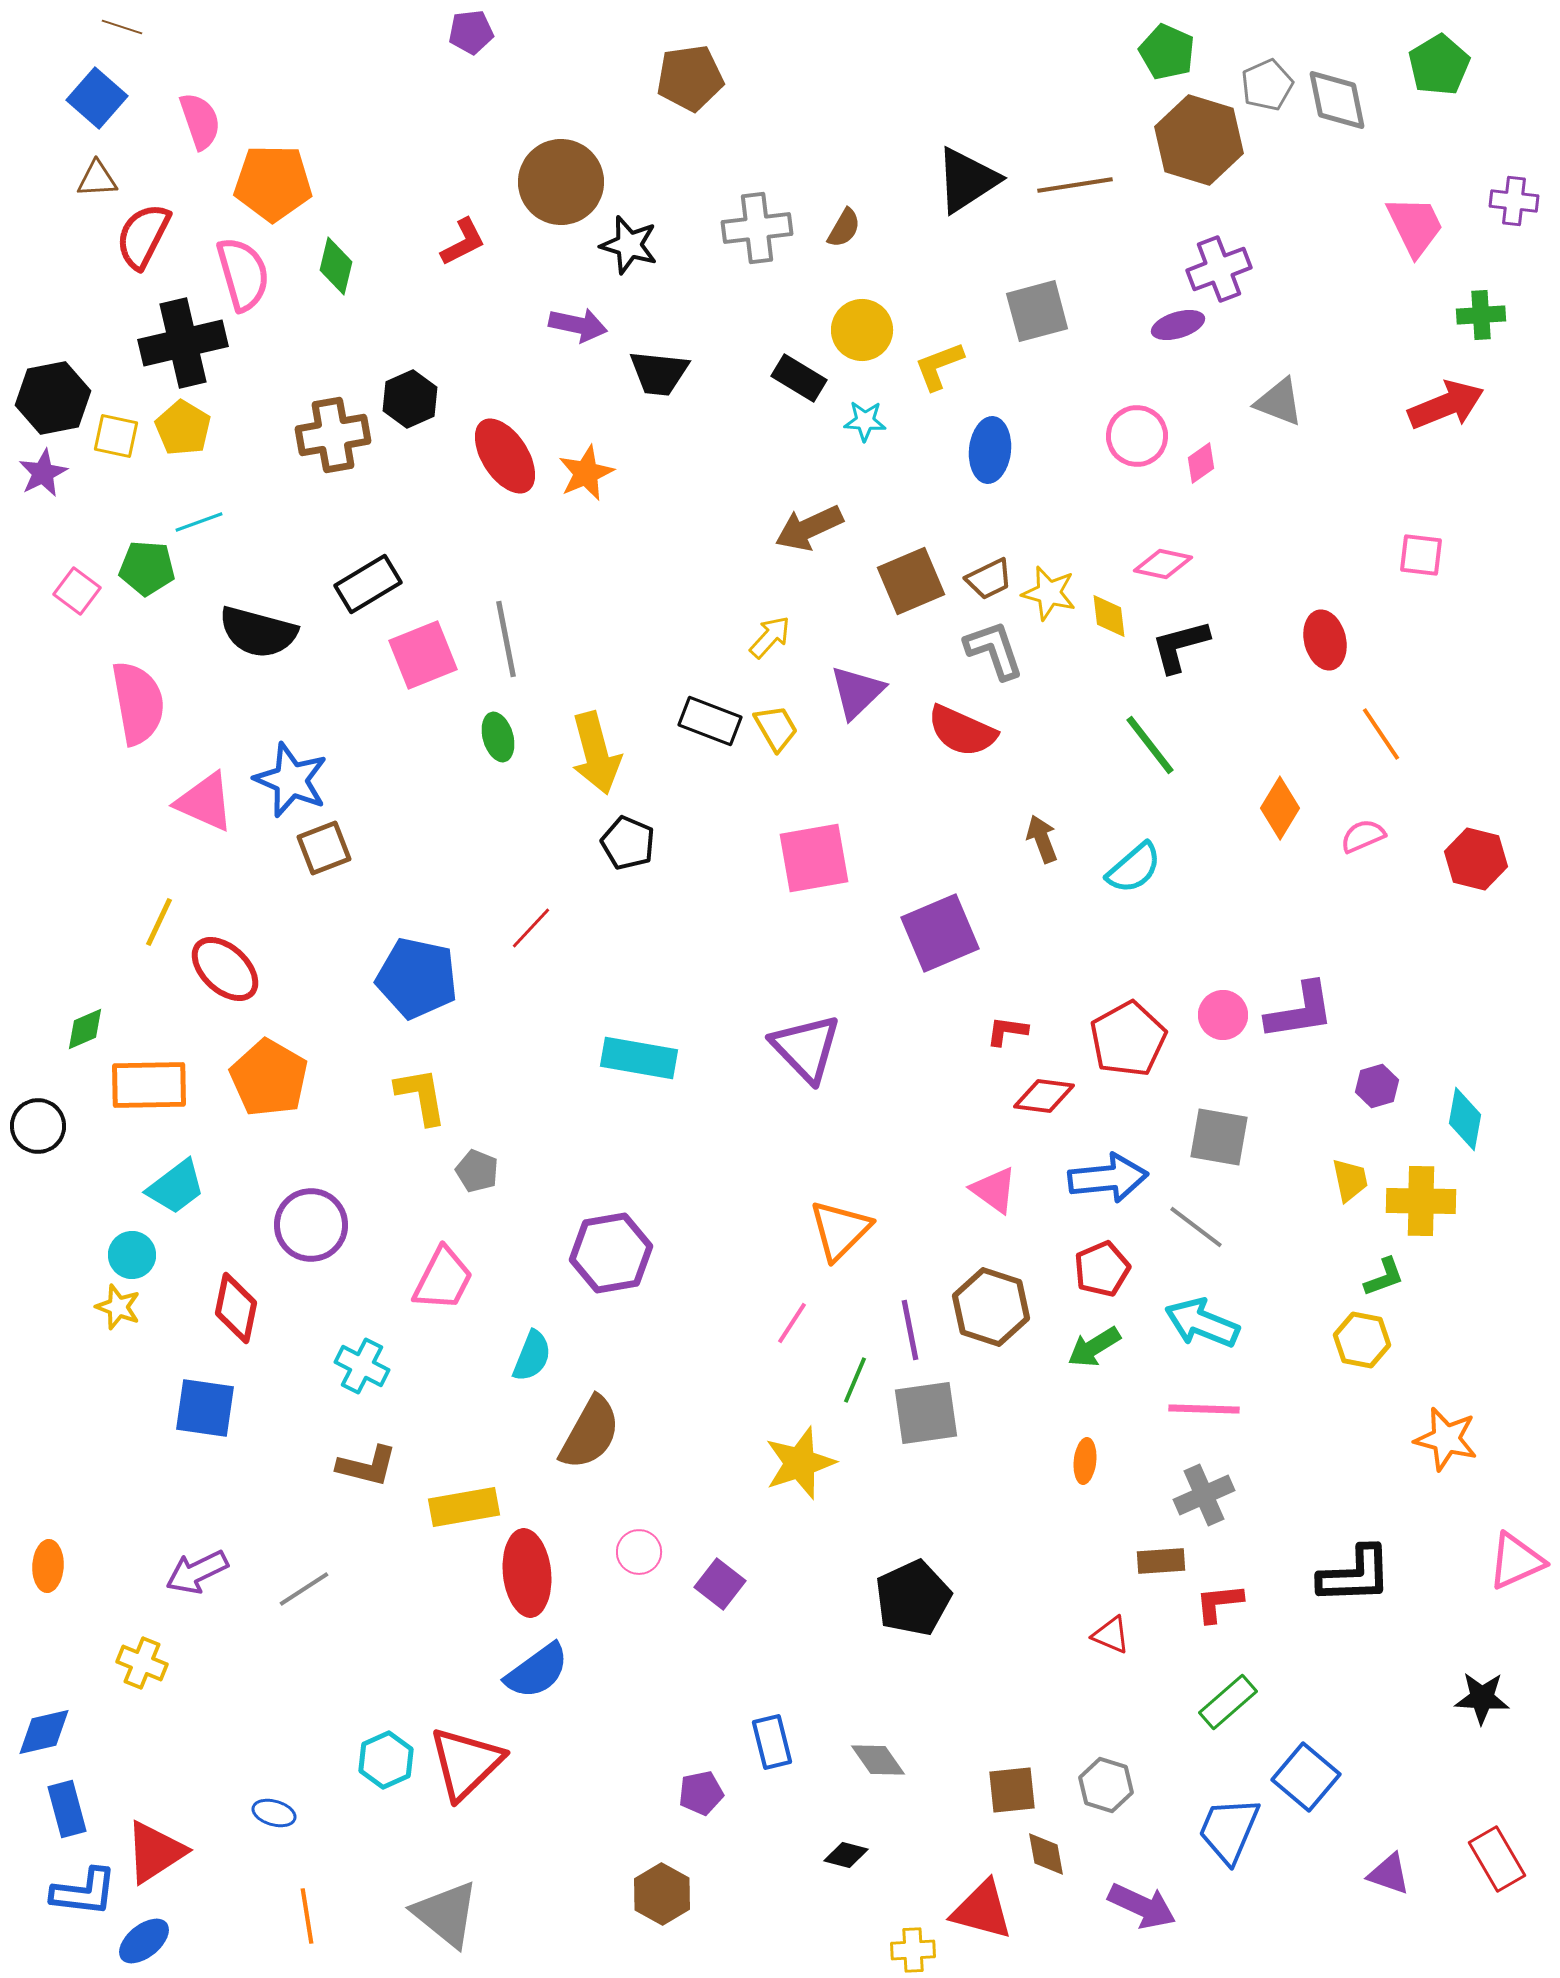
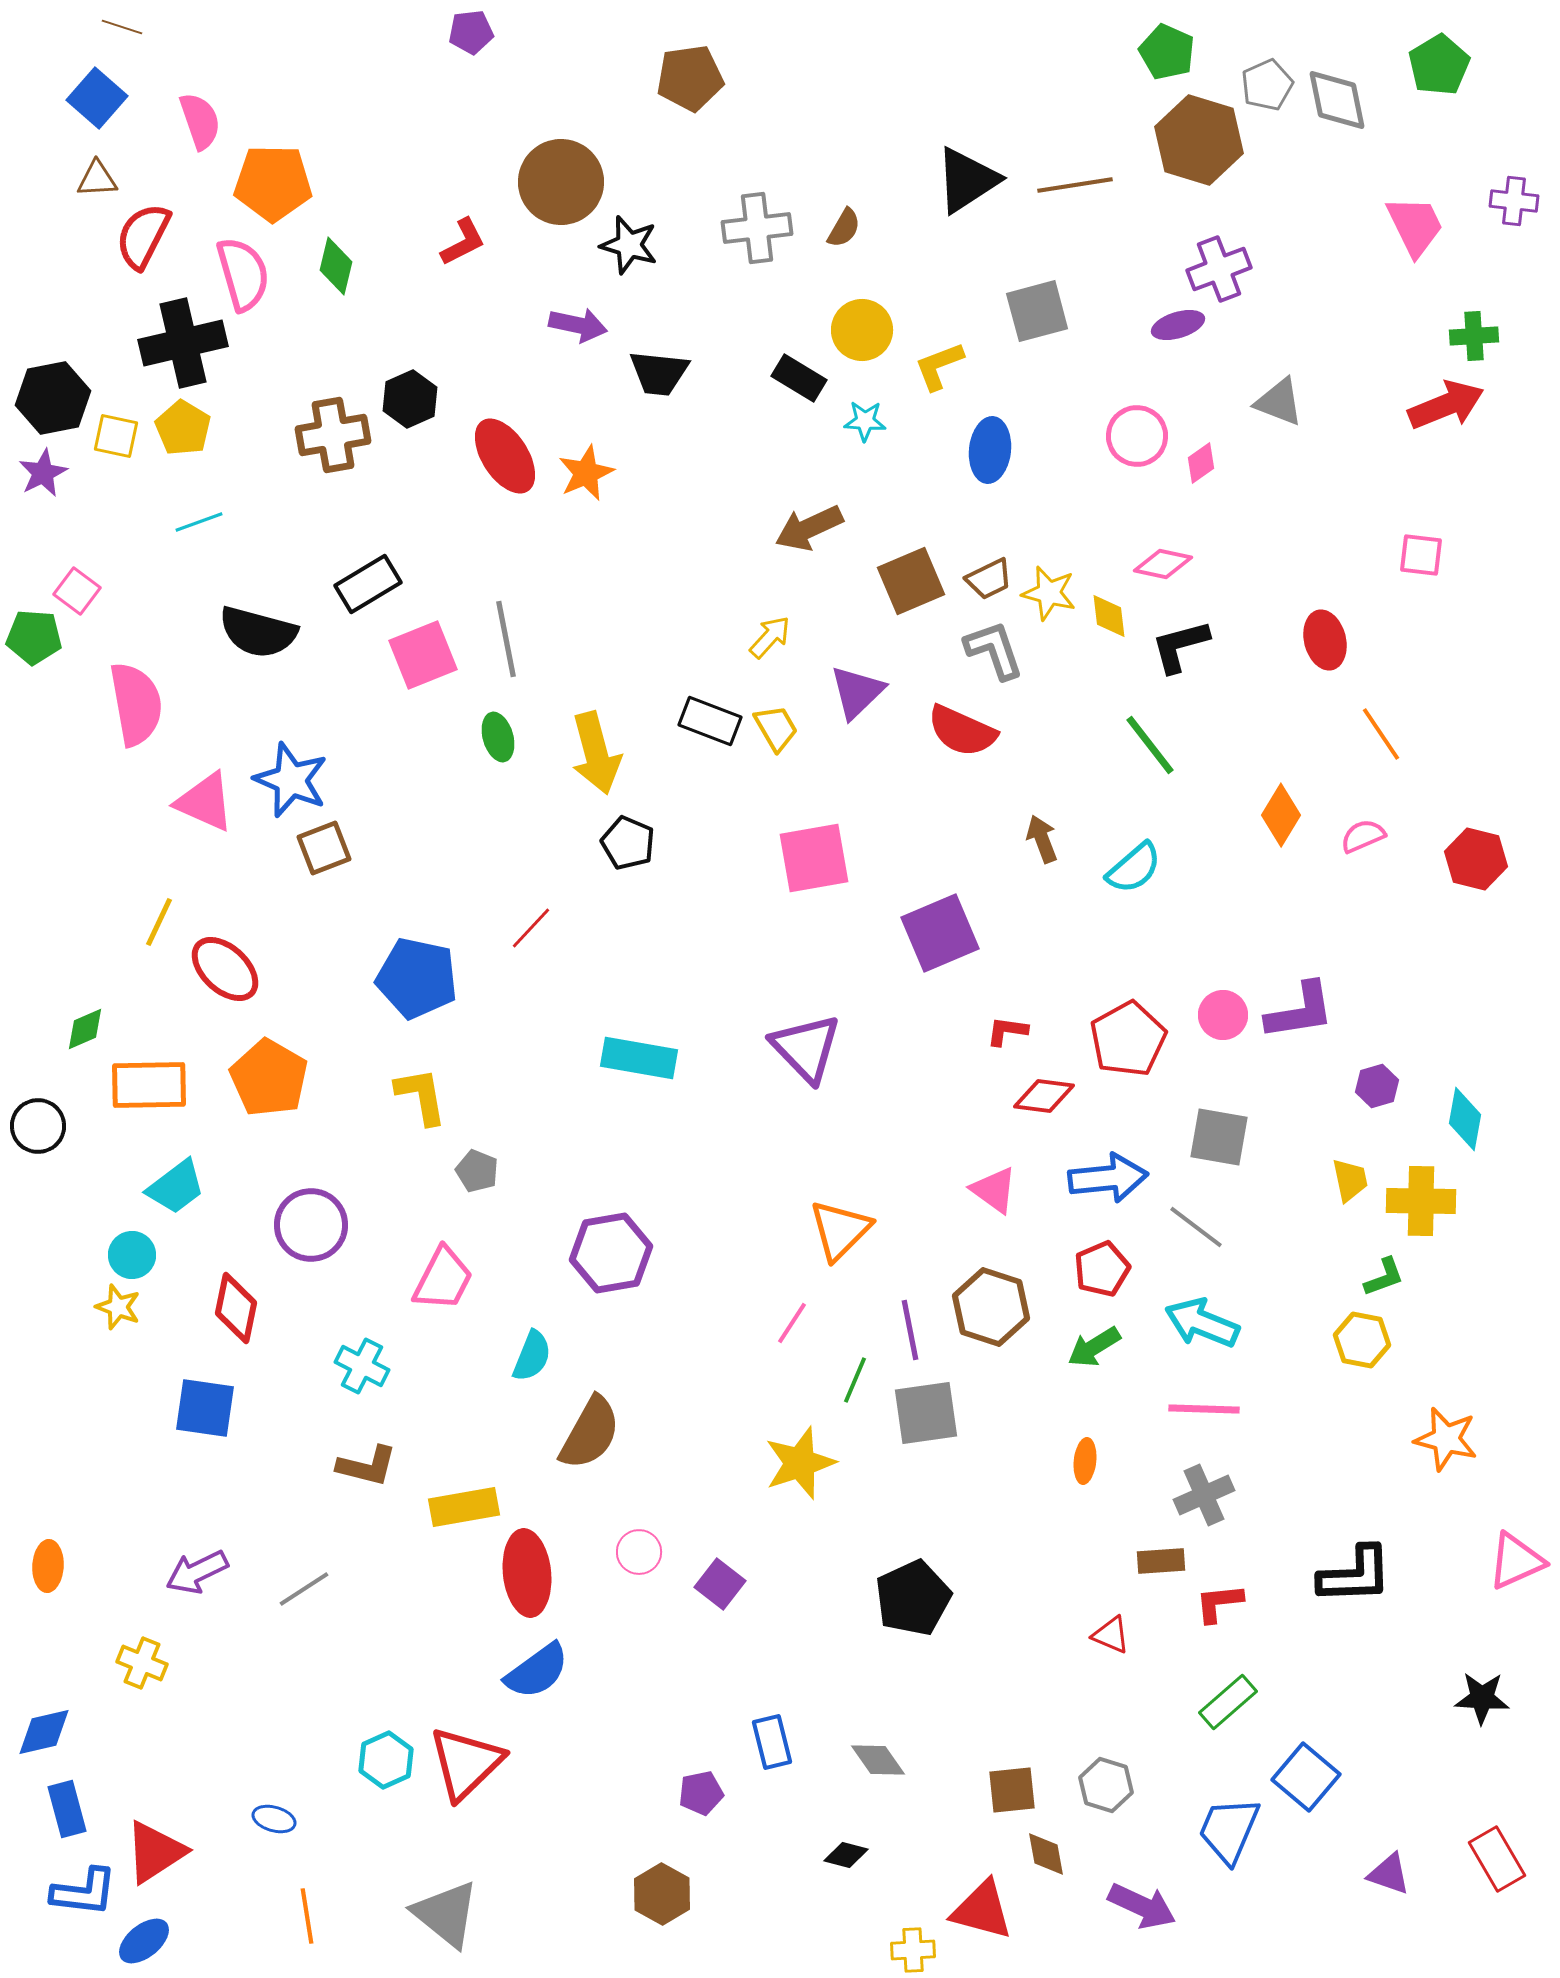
green cross at (1481, 315): moved 7 px left, 21 px down
green pentagon at (147, 568): moved 113 px left, 69 px down
pink semicircle at (138, 703): moved 2 px left, 1 px down
orange diamond at (1280, 808): moved 1 px right, 7 px down
blue ellipse at (274, 1813): moved 6 px down
